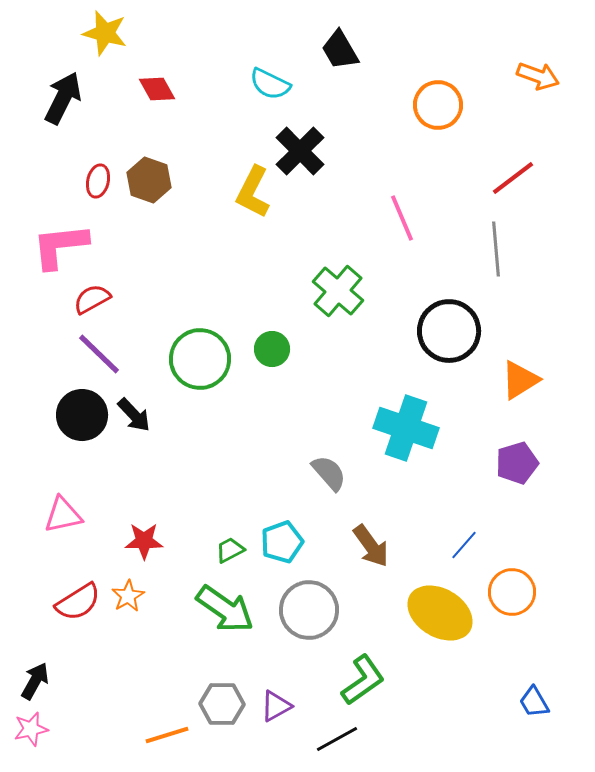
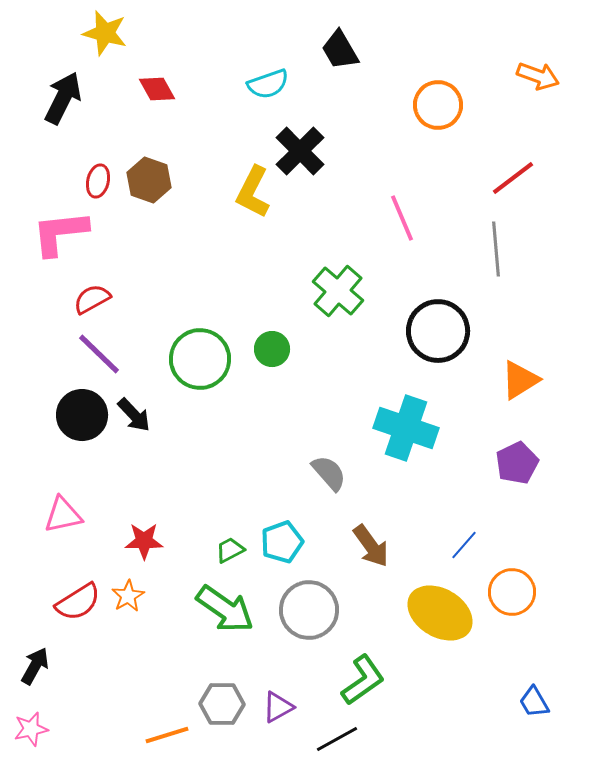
cyan semicircle at (270, 84): moved 2 px left; rotated 45 degrees counterclockwise
pink L-shape at (60, 246): moved 13 px up
black circle at (449, 331): moved 11 px left
purple pentagon at (517, 463): rotated 9 degrees counterclockwise
black arrow at (35, 681): moved 15 px up
purple triangle at (276, 706): moved 2 px right, 1 px down
